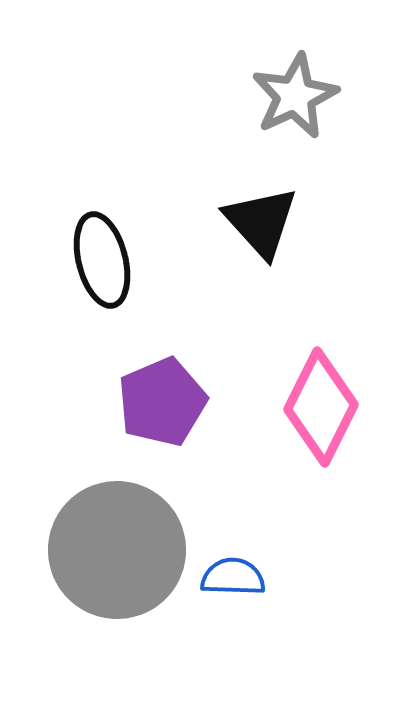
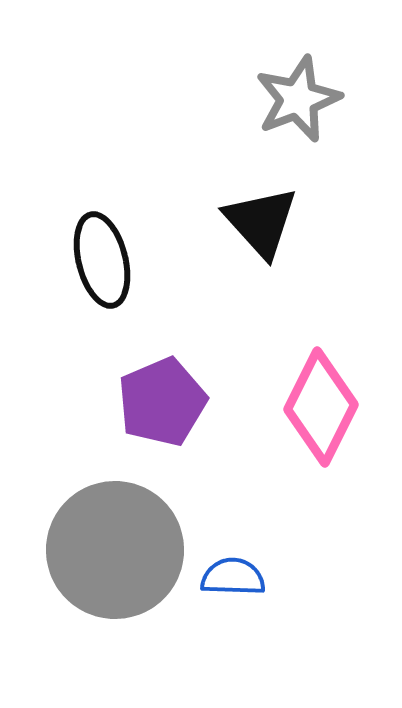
gray star: moved 3 px right, 3 px down; rotated 4 degrees clockwise
gray circle: moved 2 px left
